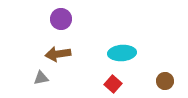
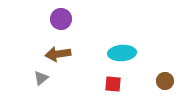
gray triangle: rotated 28 degrees counterclockwise
red square: rotated 36 degrees counterclockwise
